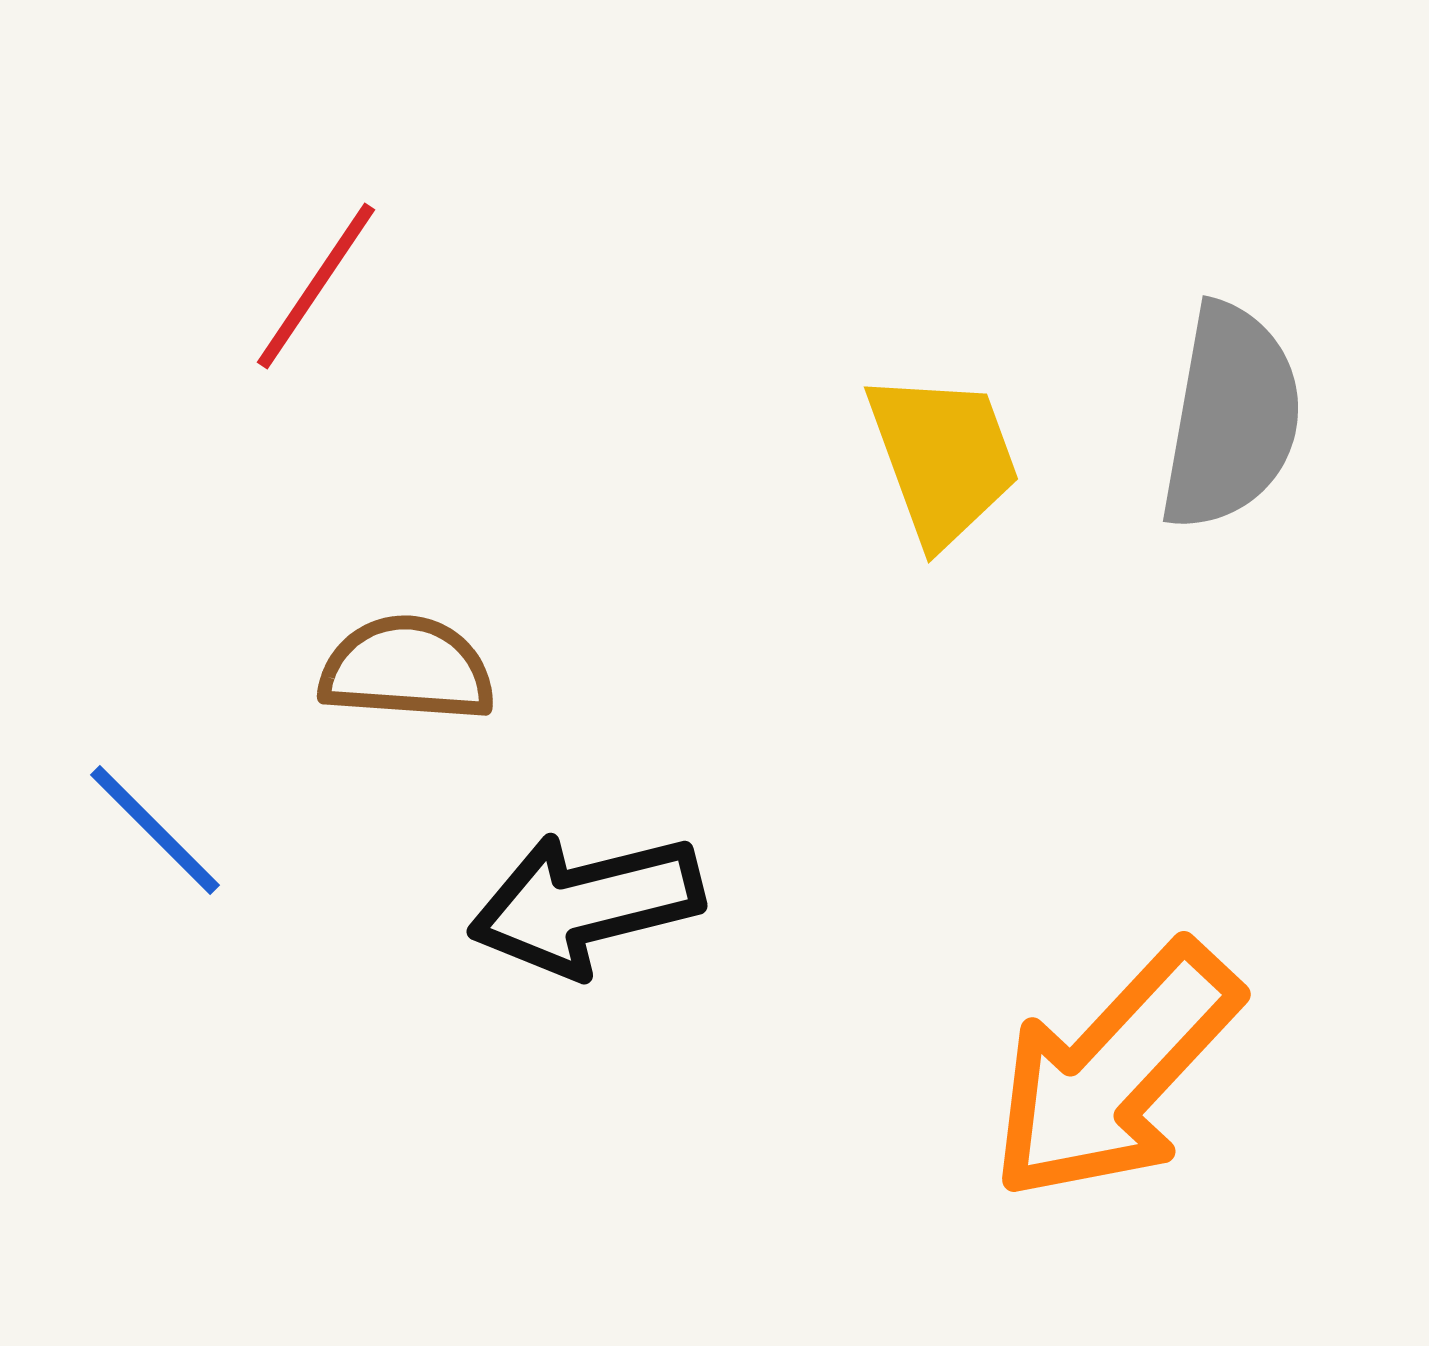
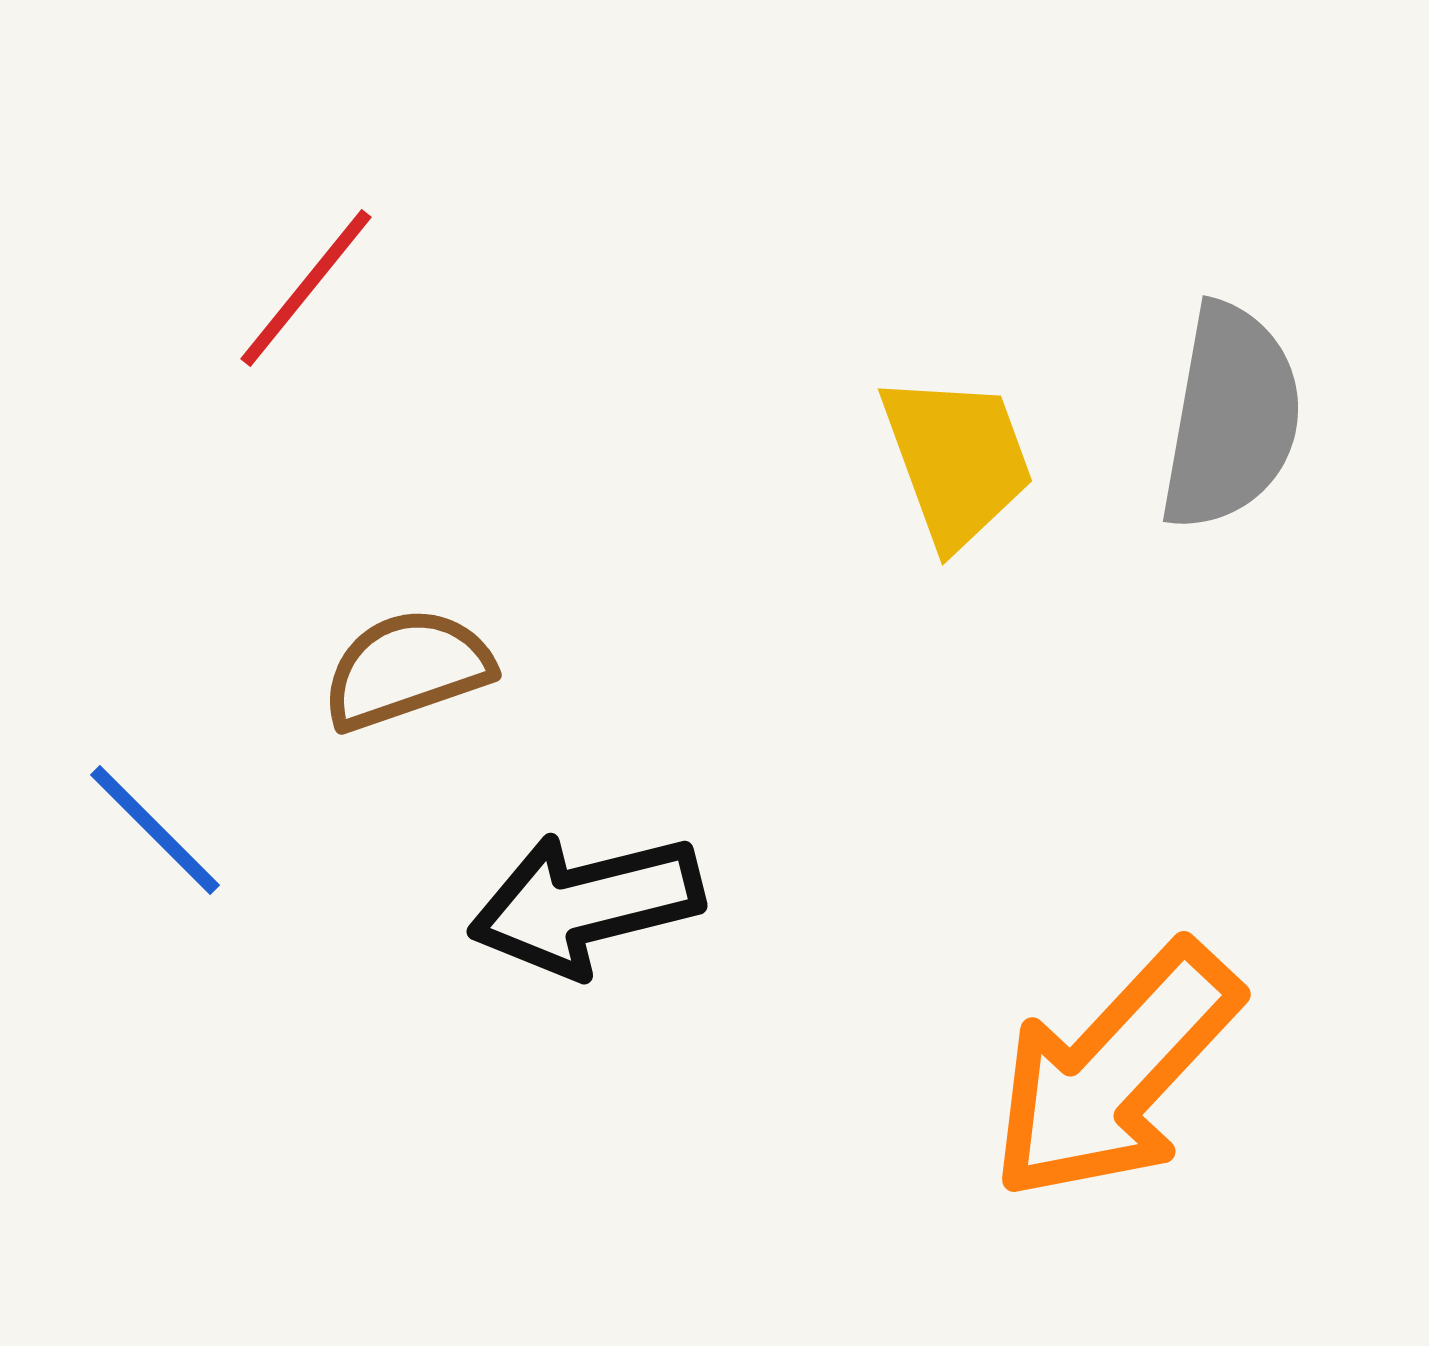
red line: moved 10 px left, 2 px down; rotated 5 degrees clockwise
yellow trapezoid: moved 14 px right, 2 px down
brown semicircle: rotated 23 degrees counterclockwise
